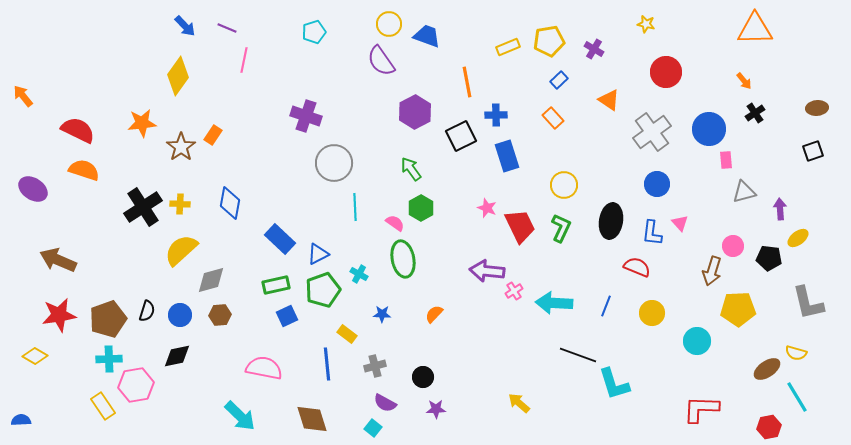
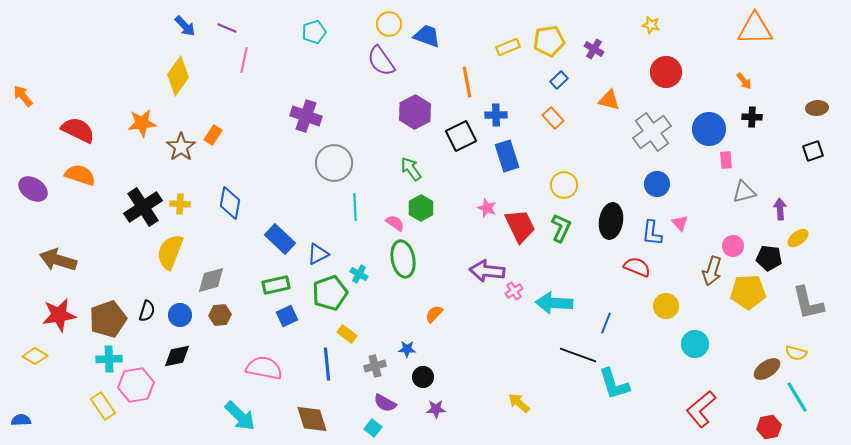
yellow star at (646, 24): moved 5 px right, 1 px down
orange triangle at (609, 100): rotated 20 degrees counterclockwise
black cross at (755, 113): moved 3 px left, 4 px down; rotated 36 degrees clockwise
orange semicircle at (84, 170): moved 4 px left, 5 px down
yellow semicircle at (181, 250): moved 11 px left, 2 px down; rotated 27 degrees counterclockwise
brown arrow at (58, 260): rotated 6 degrees counterclockwise
green pentagon at (323, 290): moved 7 px right, 3 px down
blue line at (606, 306): moved 17 px down
yellow pentagon at (738, 309): moved 10 px right, 17 px up
yellow circle at (652, 313): moved 14 px right, 7 px up
blue star at (382, 314): moved 25 px right, 35 px down
cyan circle at (697, 341): moved 2 px left, 3 px down
red L-shape at (701, 409): rotated 42 degrees counterclockwise
